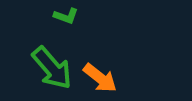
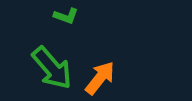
orange arrow: rotated 90 degrees counterclockwise
